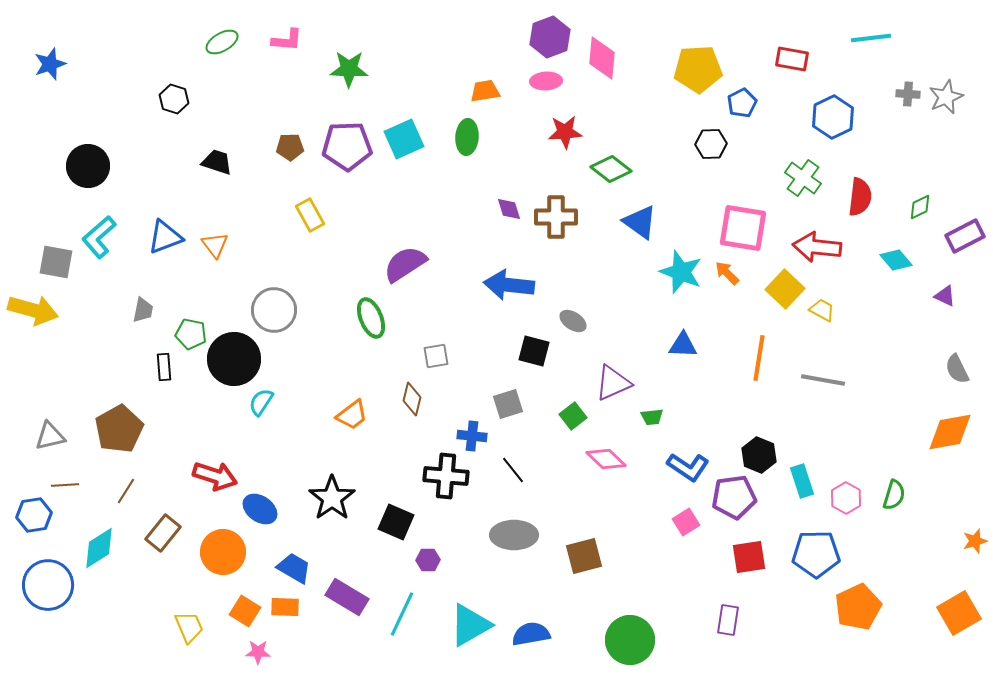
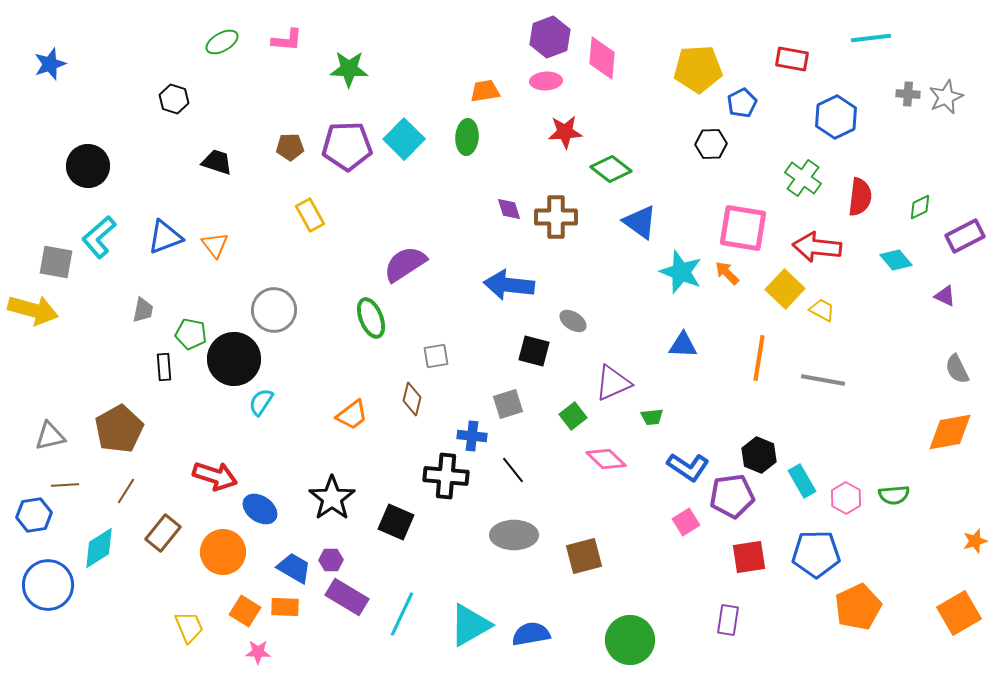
blue hexagon at (833, 117): moved 3 px right
cyan square at (404, 139): rotated 21 degrees counterclockwise
cyan rectangle at (802, 481): rotated 12 degrees counterclockwise
green semicircle at (894, 495): rotated 68 degrees clockwise
purple pentagon at (734, 497): moved 2 px left, 1 px up
purple hexagon at (428, 560): moved 97 px left
